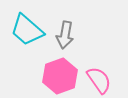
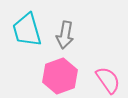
cyan trapezoid: rotated 33 degrees clockwise
pink semicircle: moved 9 px right
